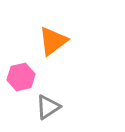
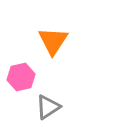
orange triangle: rotated 20 degrees counterclockwise
